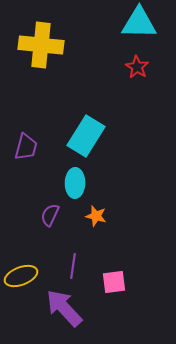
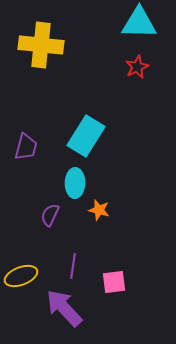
red star: rotated 15 degrees clockwise
orange star: moved 3 px right, 6 px up
